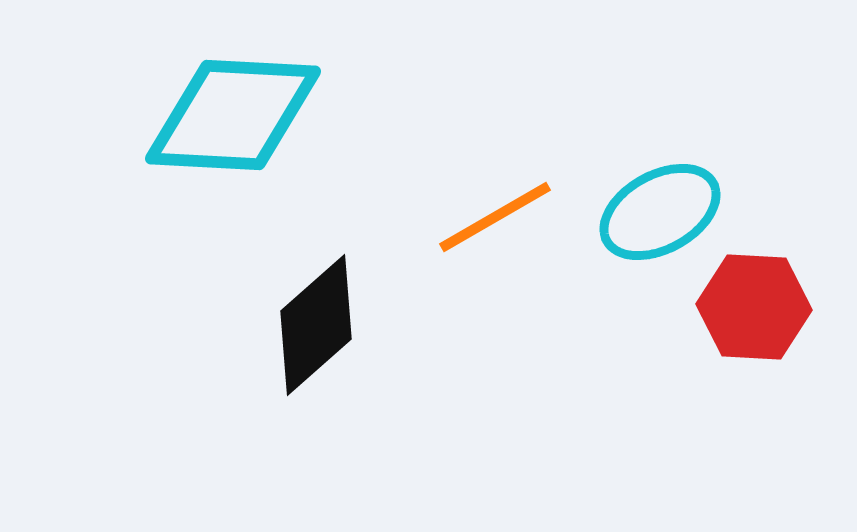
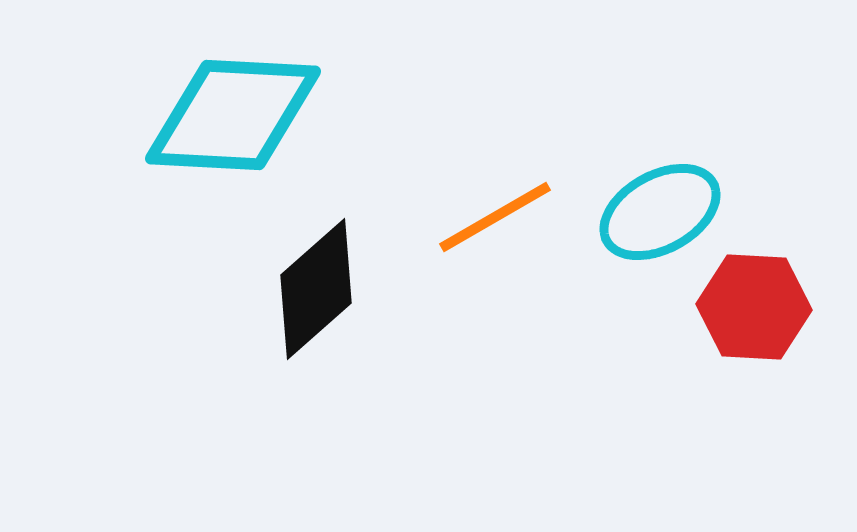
black diamond: moved 36 px up
